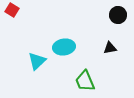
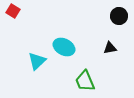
red square: moved 1 px right, 1 px down
black circle: moved 1 px right, 1 px down
cyan ellipse: rotated 35 degrees clockwise
